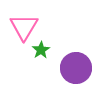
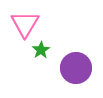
pink triangle: moved 1 px right, 3 px up
